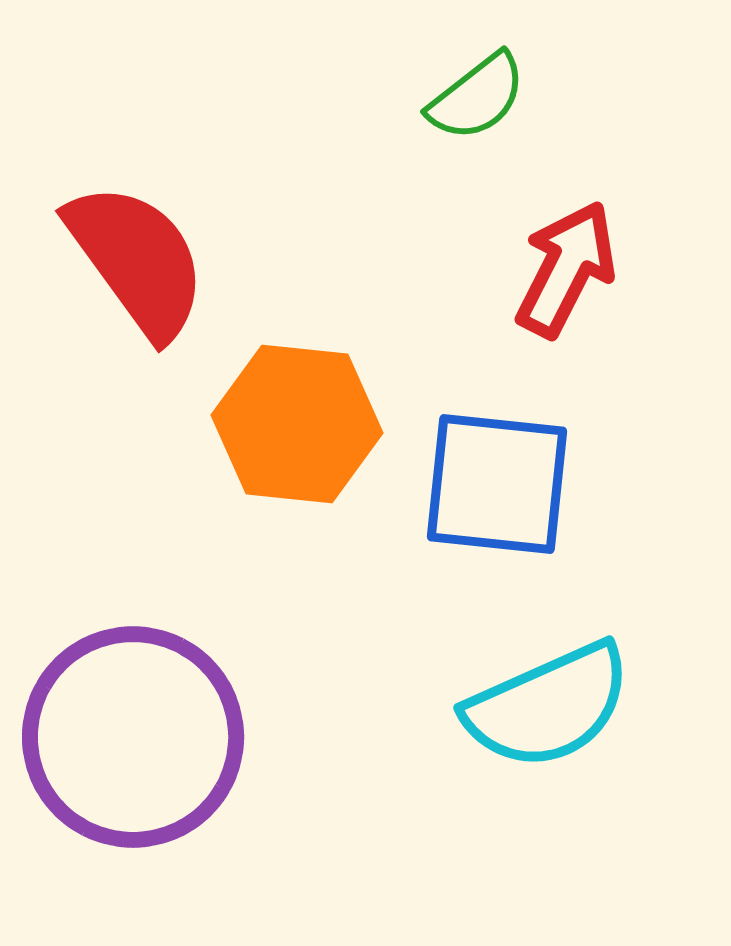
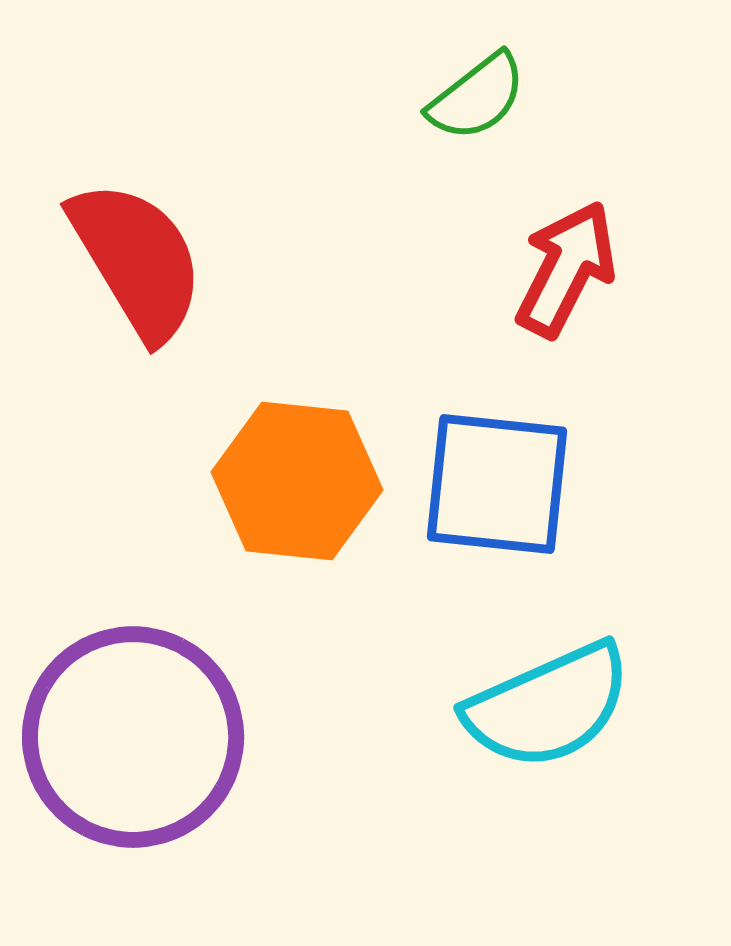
red semicircle: rotated 5 degrees clockwise
orange hexagon: moved 57 px down
